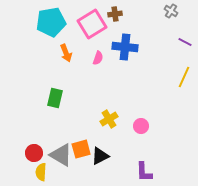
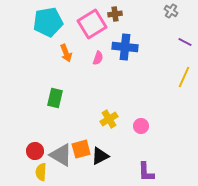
cyan pentagon: moved 3 px left
red circle: moved 1 px right, 2 px up
purple L-shape: moved 2 px right
